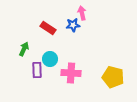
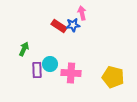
red rectangle: moved 11 px right, 2 px up
cyan circle: moved 5 px down
